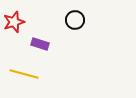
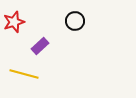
black circle: moved 1 px down
purple rectangle: moved 2 px down; rotated 60 degrees counterclockwise
